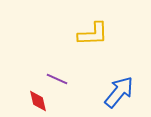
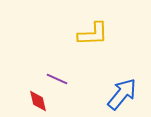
blue arrow: moved 3 px right, 2 px down
